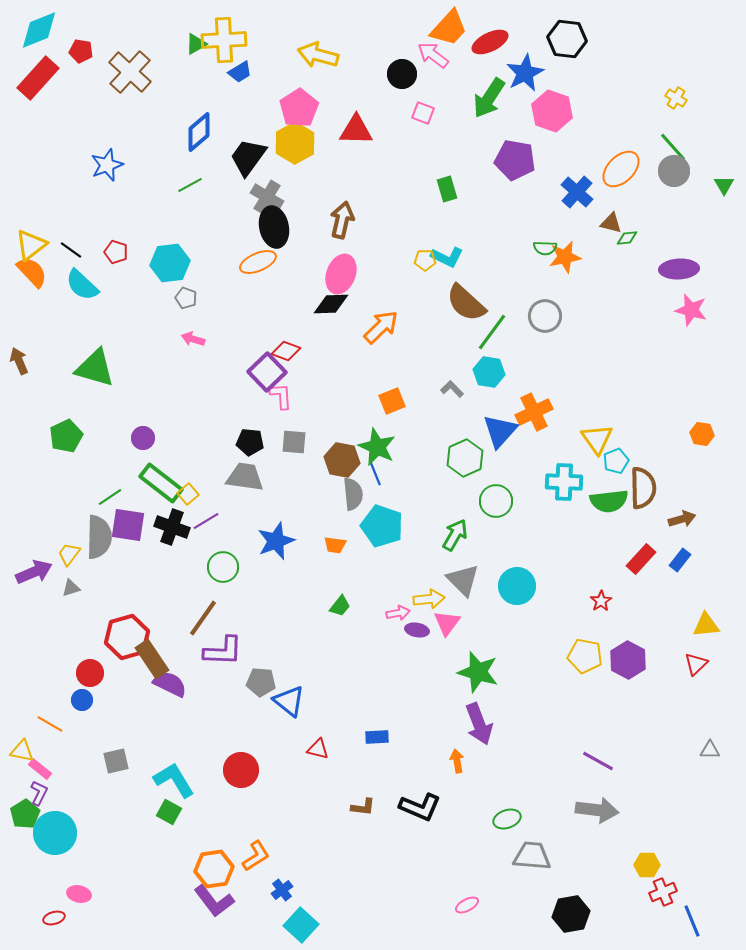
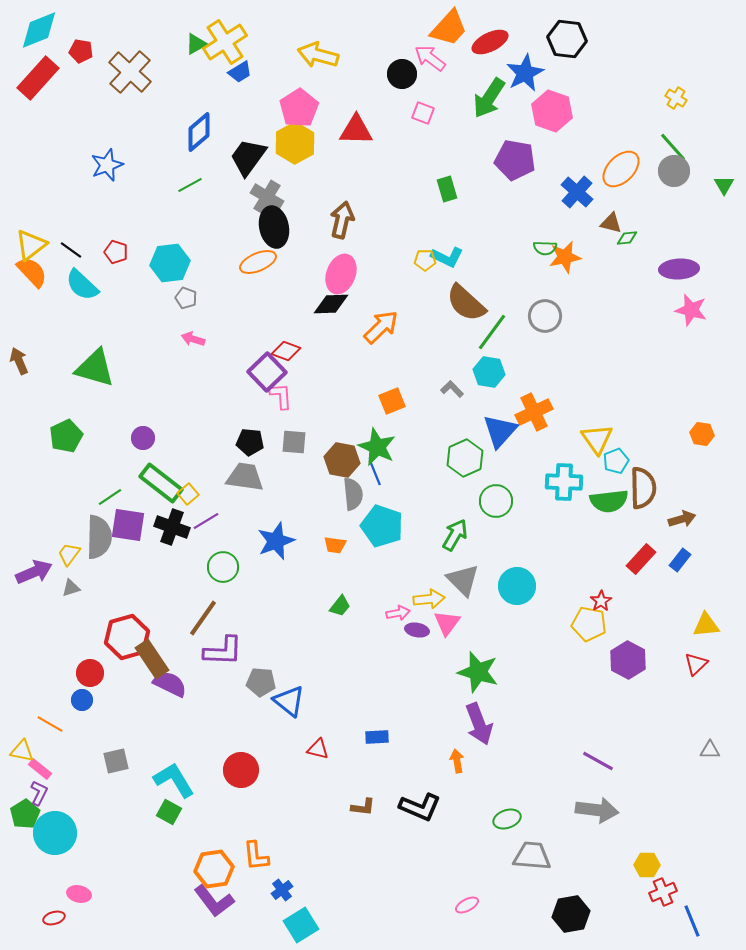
yellow cross at (224, 40): moved 1 px right, 2 px down; rotated 30 degrees counterclockwise
pink arrow at (433, 55): moved 3 px left, 3 px down
yellow pentagon at (585, 656): moved 4 px right, 32 px up
orange L-shape at (256, 856): rotated 116 degrees clockwise
cyan square at (301, 925): rotated 16 degrees clockwise
